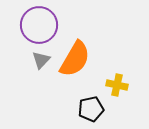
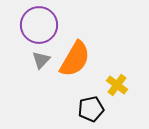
yellow cross: rotated 25 degrees clockwise
